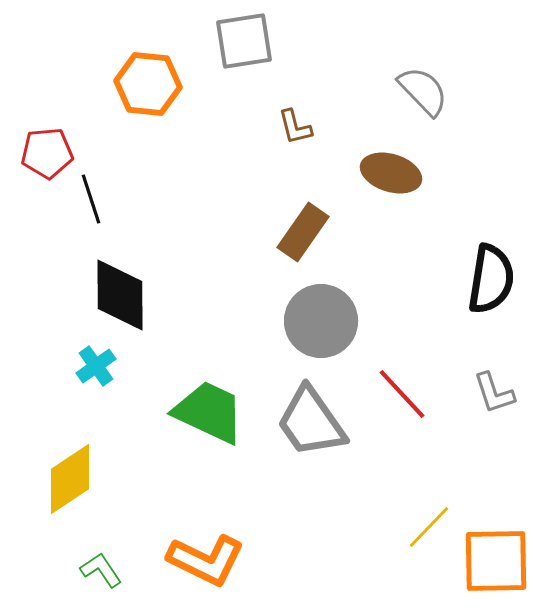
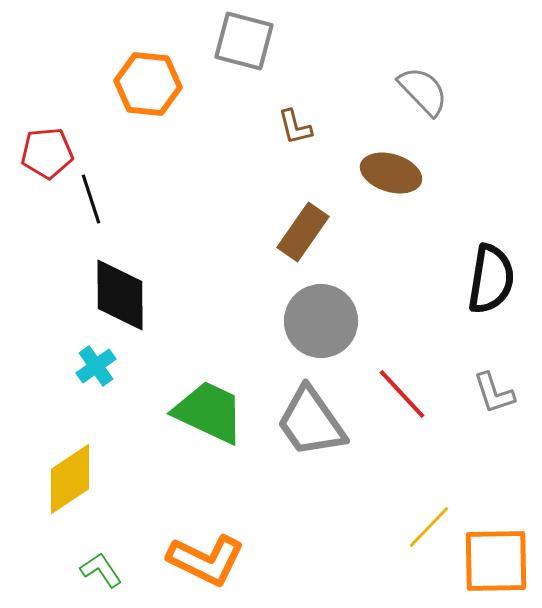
gray square: rotated 24 degrees clockwise
